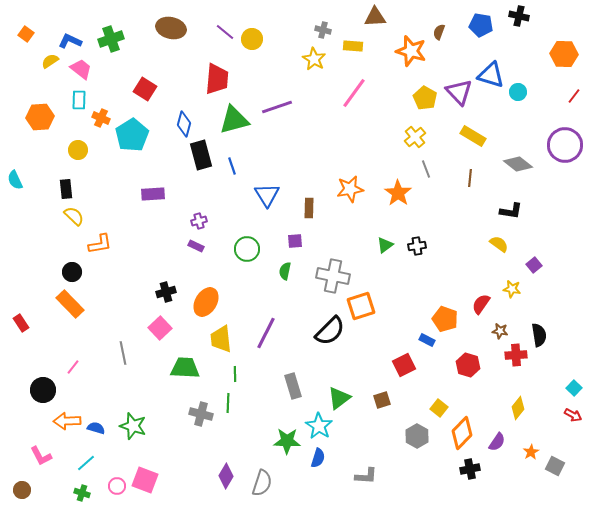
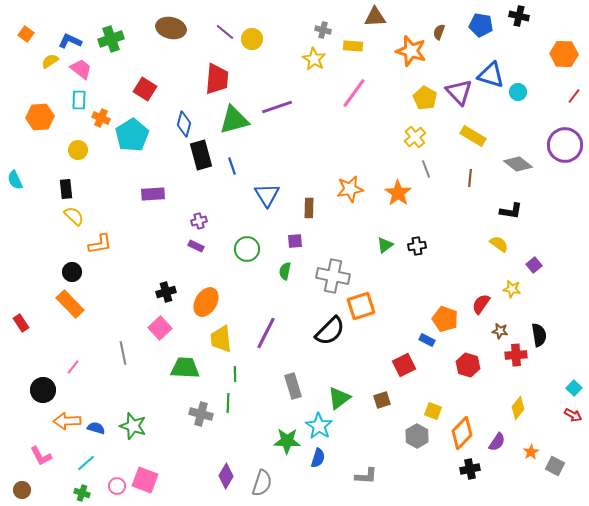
yellow square at (439, 408): moved 6 px left, 3 px down; rotated 18 degrees counterclockwise
